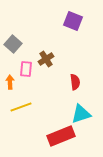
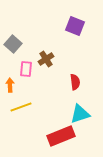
purple square: moved 2 px right, 5 px down
orange arrow: moved 3 px down
cyan triangle: moved 1 px left
